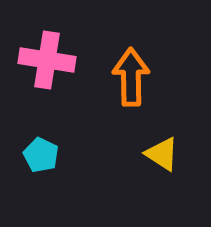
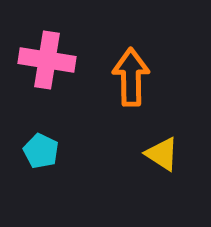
cyan pentagon: moved 4 px up
